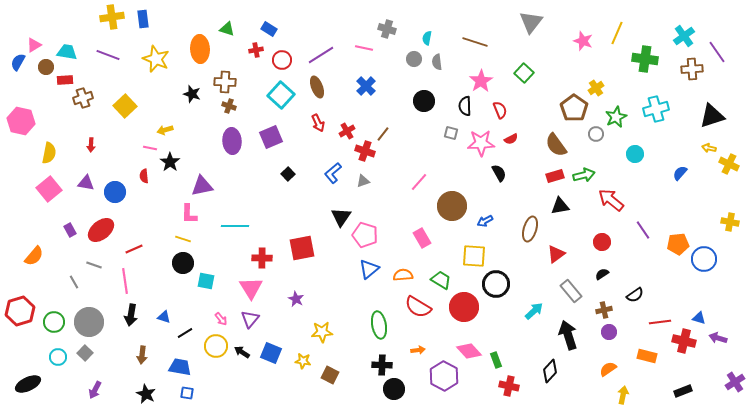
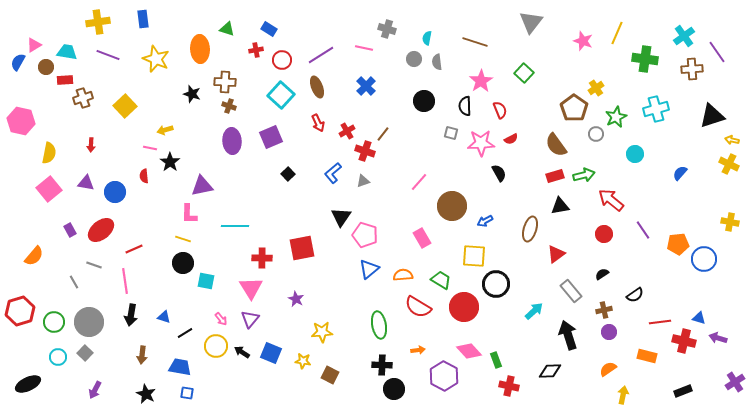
yellow cross at (112, 17): moved 14 px left, 5 px down
yellow arrow at (709, 148): moved 23 px right, 8 px up
red circle at (602, 242): moved 2 px right, 8 px up
black diamond at (550, 371): rotated 45 degrees clockwise
